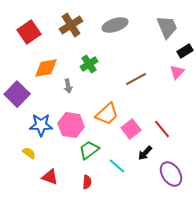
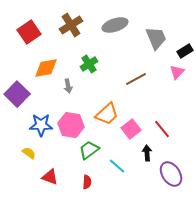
gray trapezoid: moved 11 px left, 11 px down
black arrow: moved 2 px right; rotated 133 degrees clockwise
